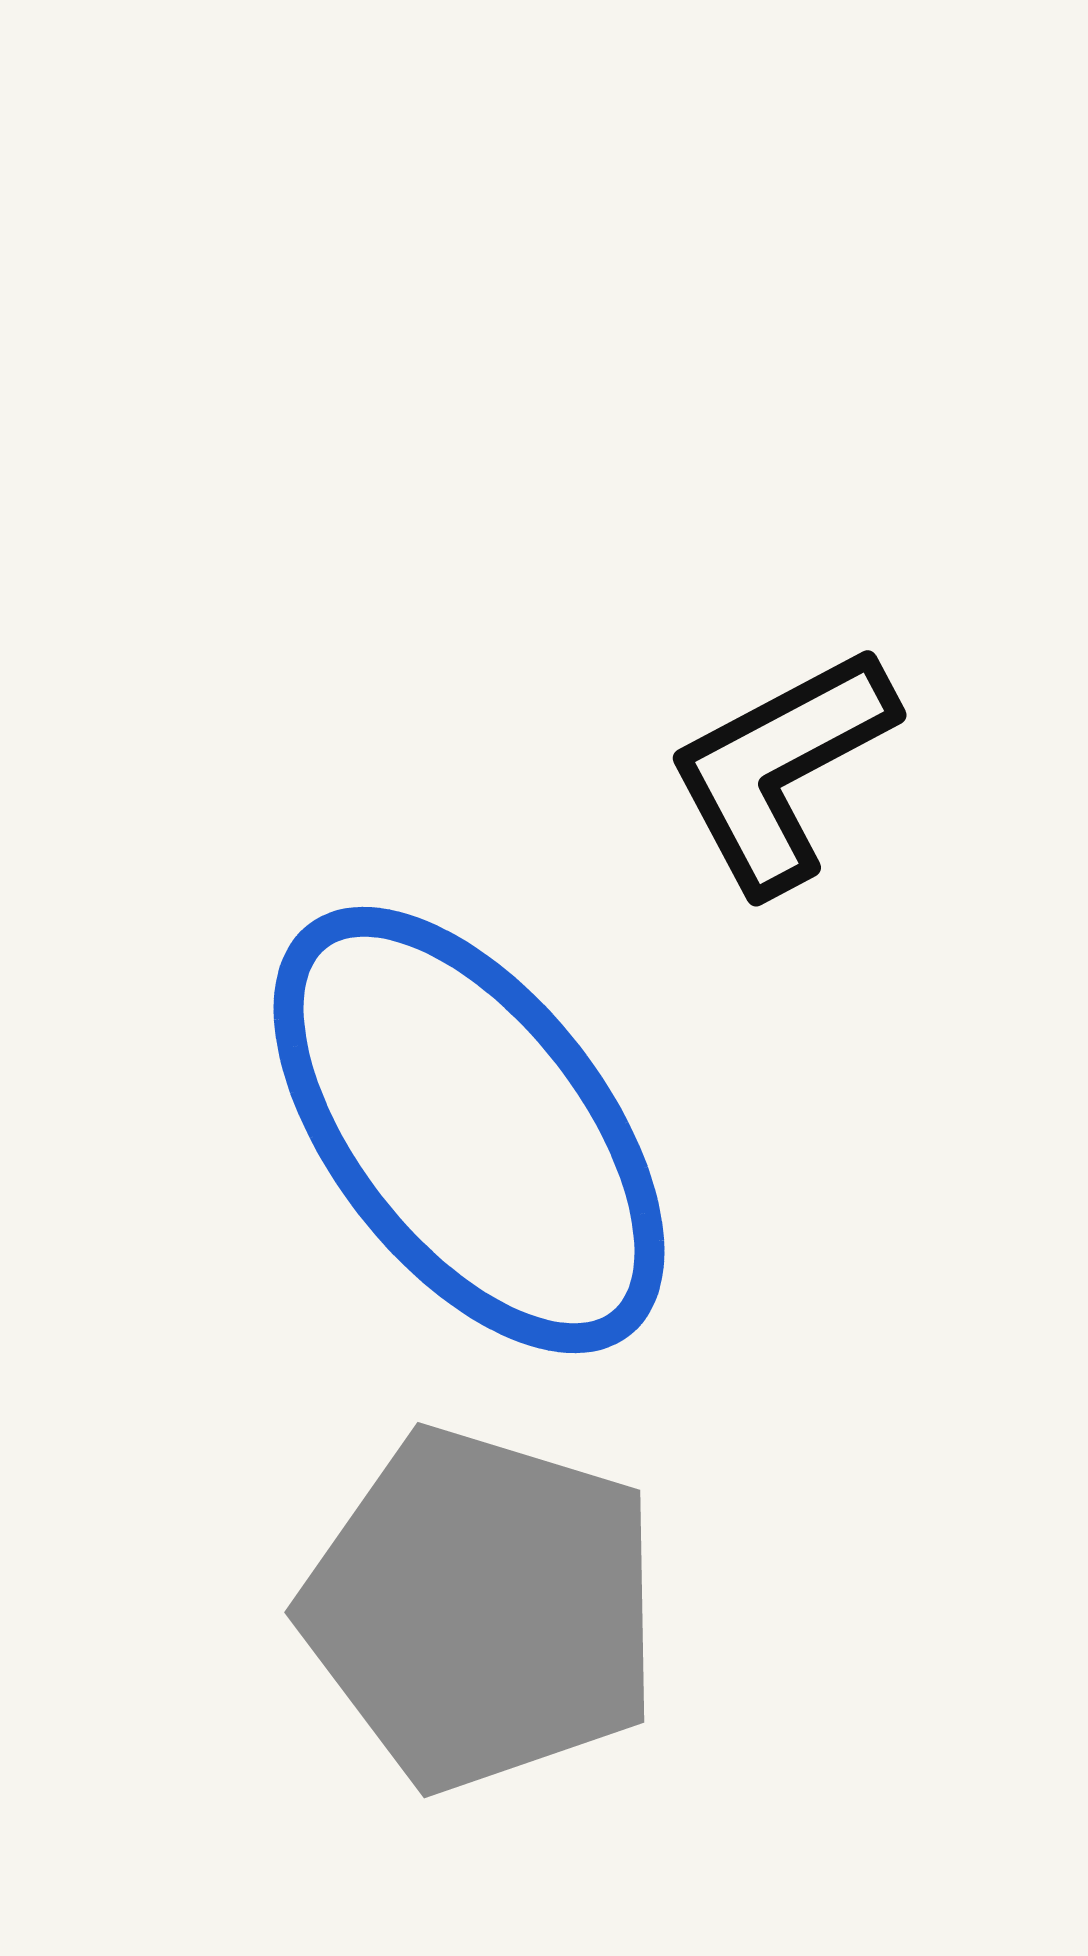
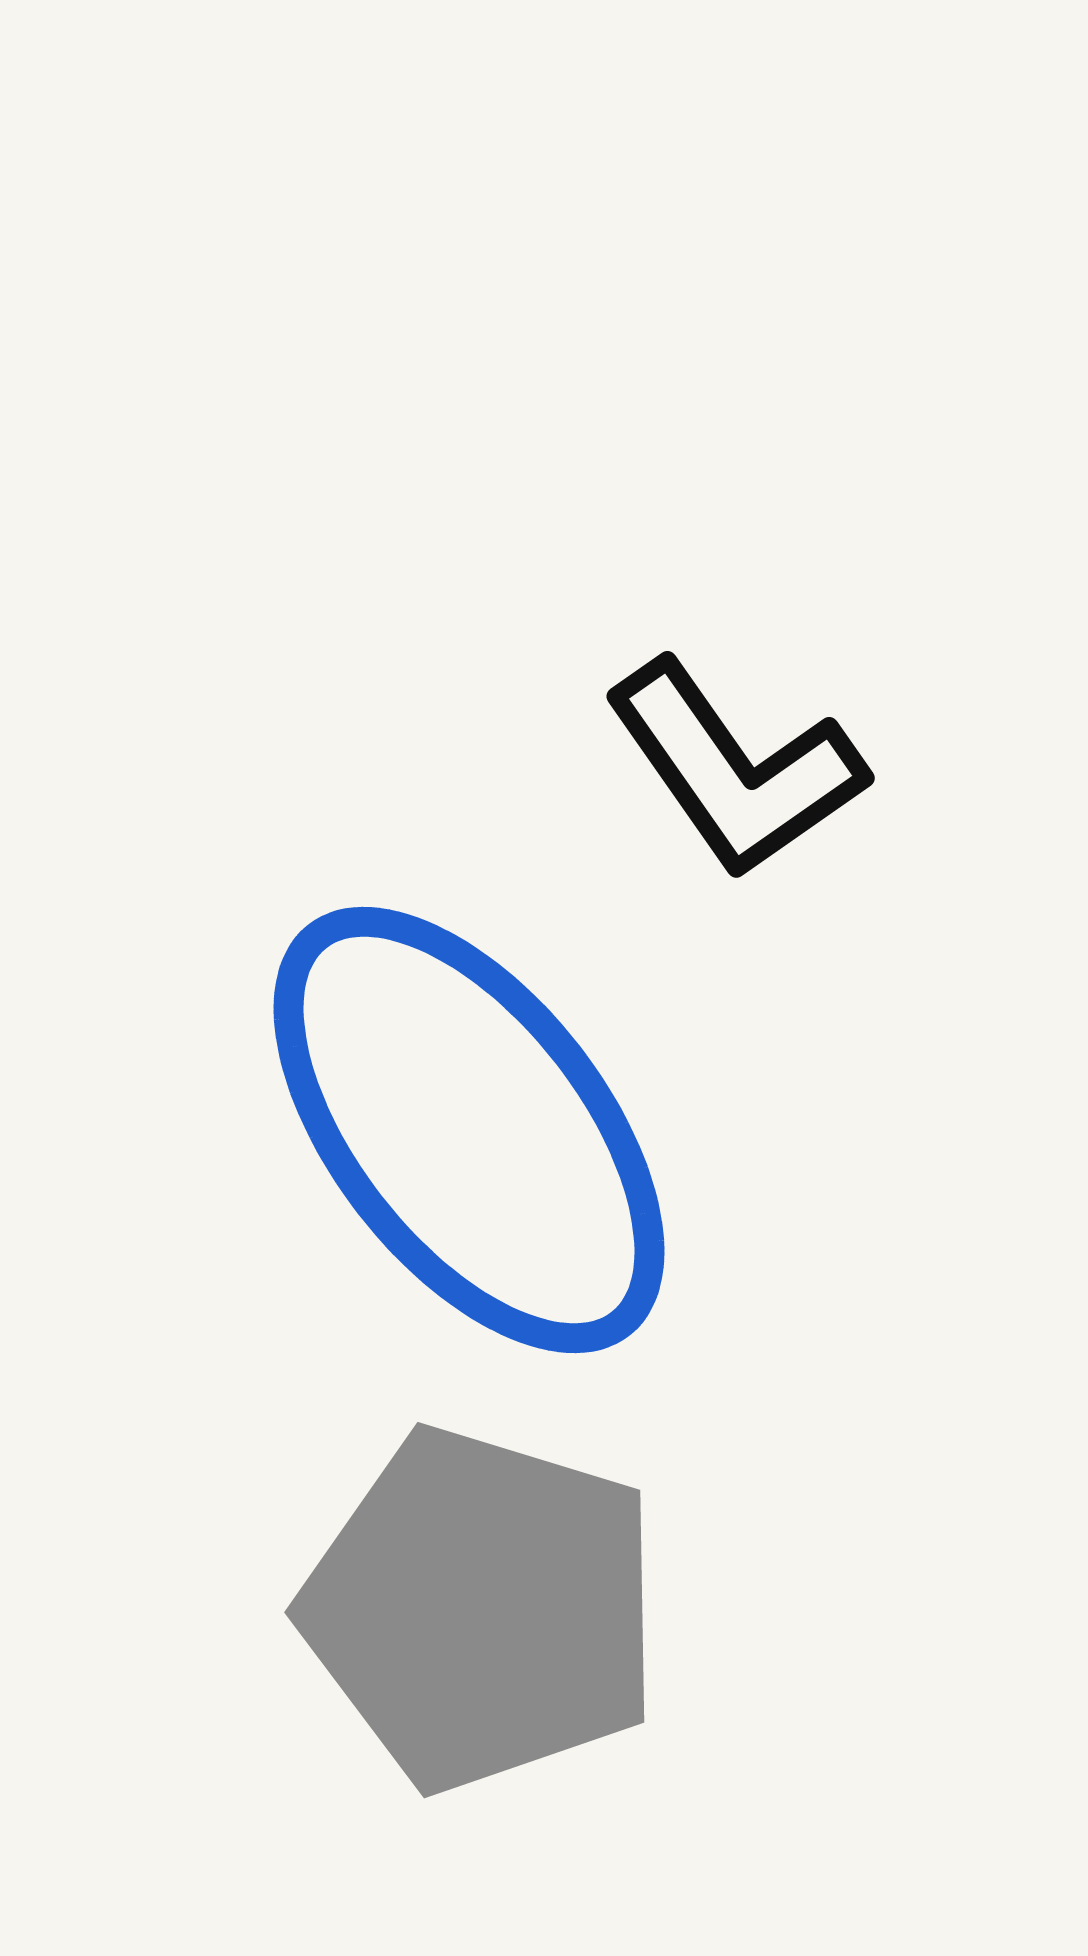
black L-shape: moved 46 px left; rotated 97 degrees counterclockwise
